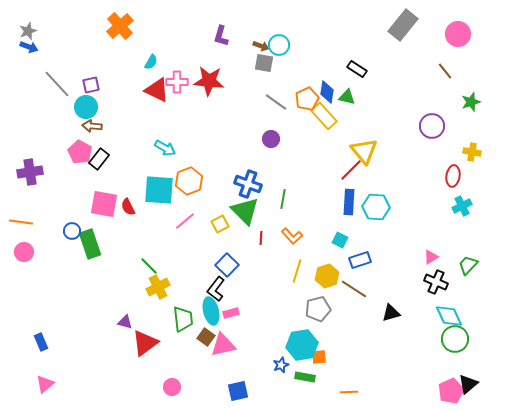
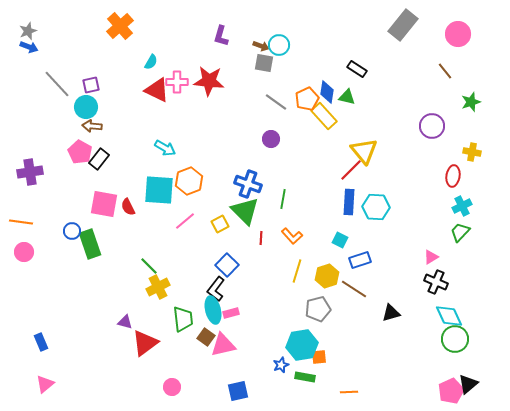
green trapezoid at (468, 265): moved 8 px left, 33 px up
cyan ellipse at (211, 311): moved 2 px right, 1 px up
